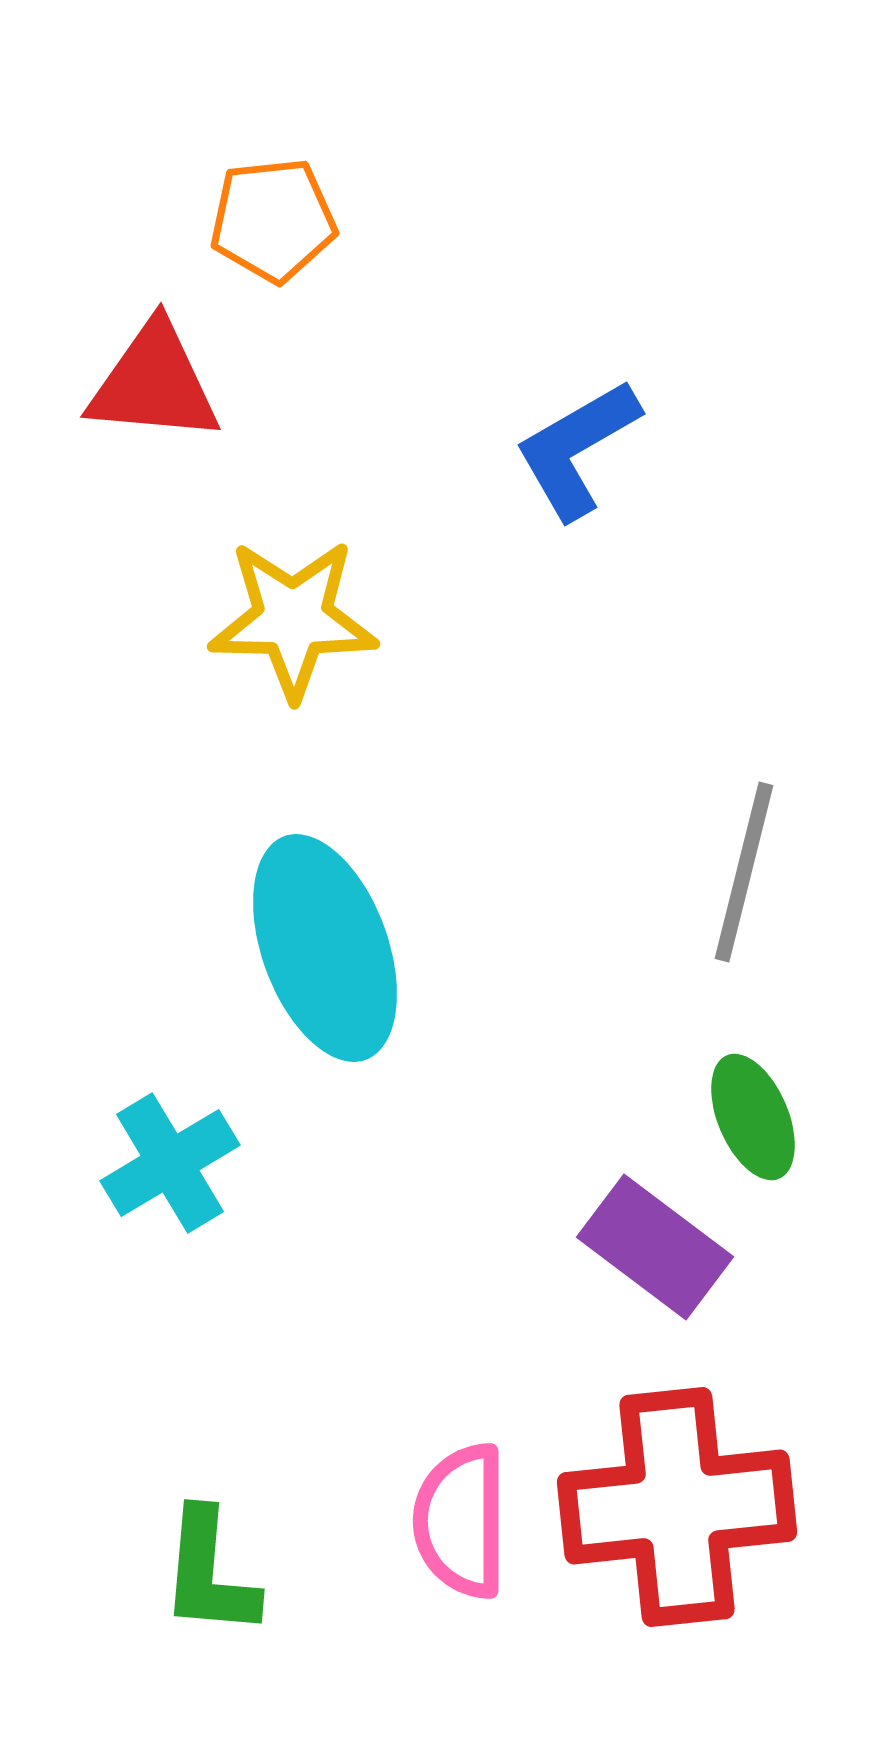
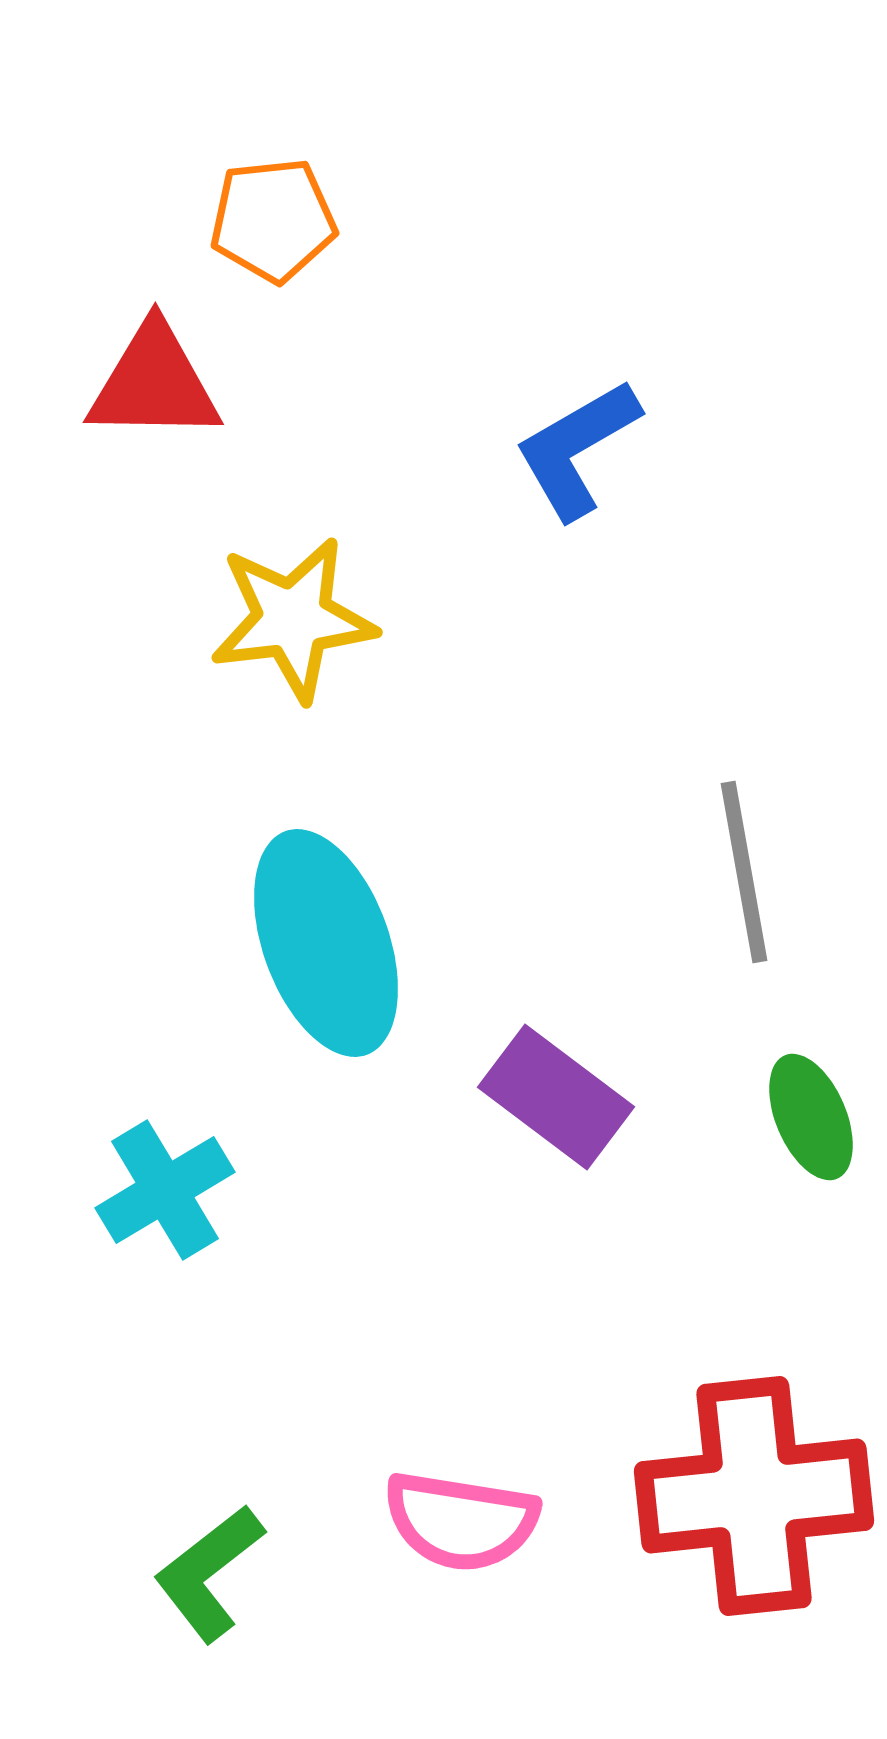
red triangle: rotated 4 degrees counterclockwise
yellow star: rotated 8 degrees counterclockwise
gray line: rotated 24 degrees counterclockwise
cyan ellipse: moved 1 px right, 5 px up
green ellipse: moved 58 px right
cyan cross: moved 5 px left, 27 px down
purple rectangle: moved 99 px left, 150 px up
red cross: moved 77 px right, 11 px up
pink semicircle: rotated 81 degrees counterclockwise
green L-shape: rotated 47 degrees clockwise
